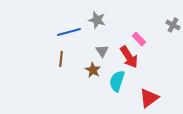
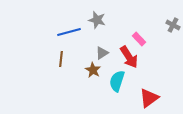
gray triangle: moved 2 px down; rotated 32 degrees clockwise
